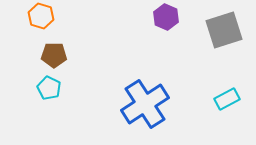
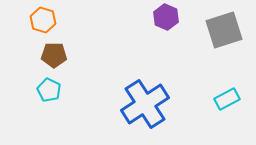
orange hexagon: moved 2 px right, 4 px down
cyan pentagon: moved 2 px down
